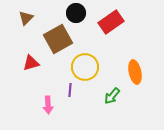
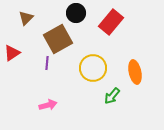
red rectangle: rotated 15 degrees counterclockwise
red triangle: moved 19 px left, 10 px up; rotated 18 degrees counterclockwise
yellow circle: moved 8 px right, 1 px down
purple line: moved 23 px left, 27 px up
pink arrow: rotated 102 degrees counterclockwise
